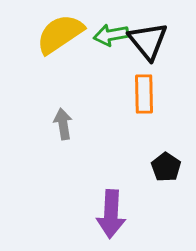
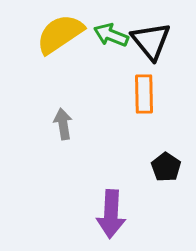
green arrow: rotated 32 degrees clockwise
black triangle: moved 3 px right
